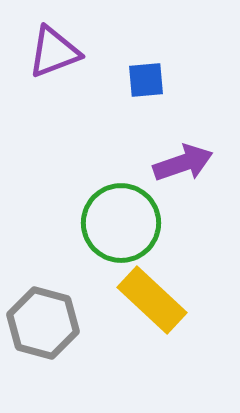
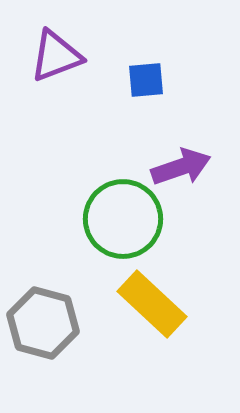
purple triangle: moved 2 px right, 4 px down
purple arrow: moved 2 px left, 4 px down
green circle: moved 2 px right, 4 px up
yellow rectangle: moved 4 px down
